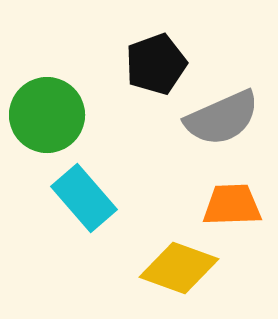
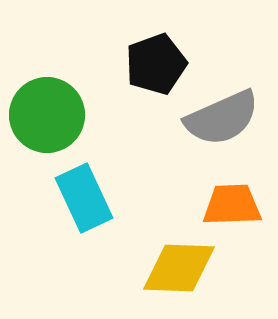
cyan rectangle: rotated 16 degrees clockwise
yellow diamond: rotated 18 degrees counterclockwise
